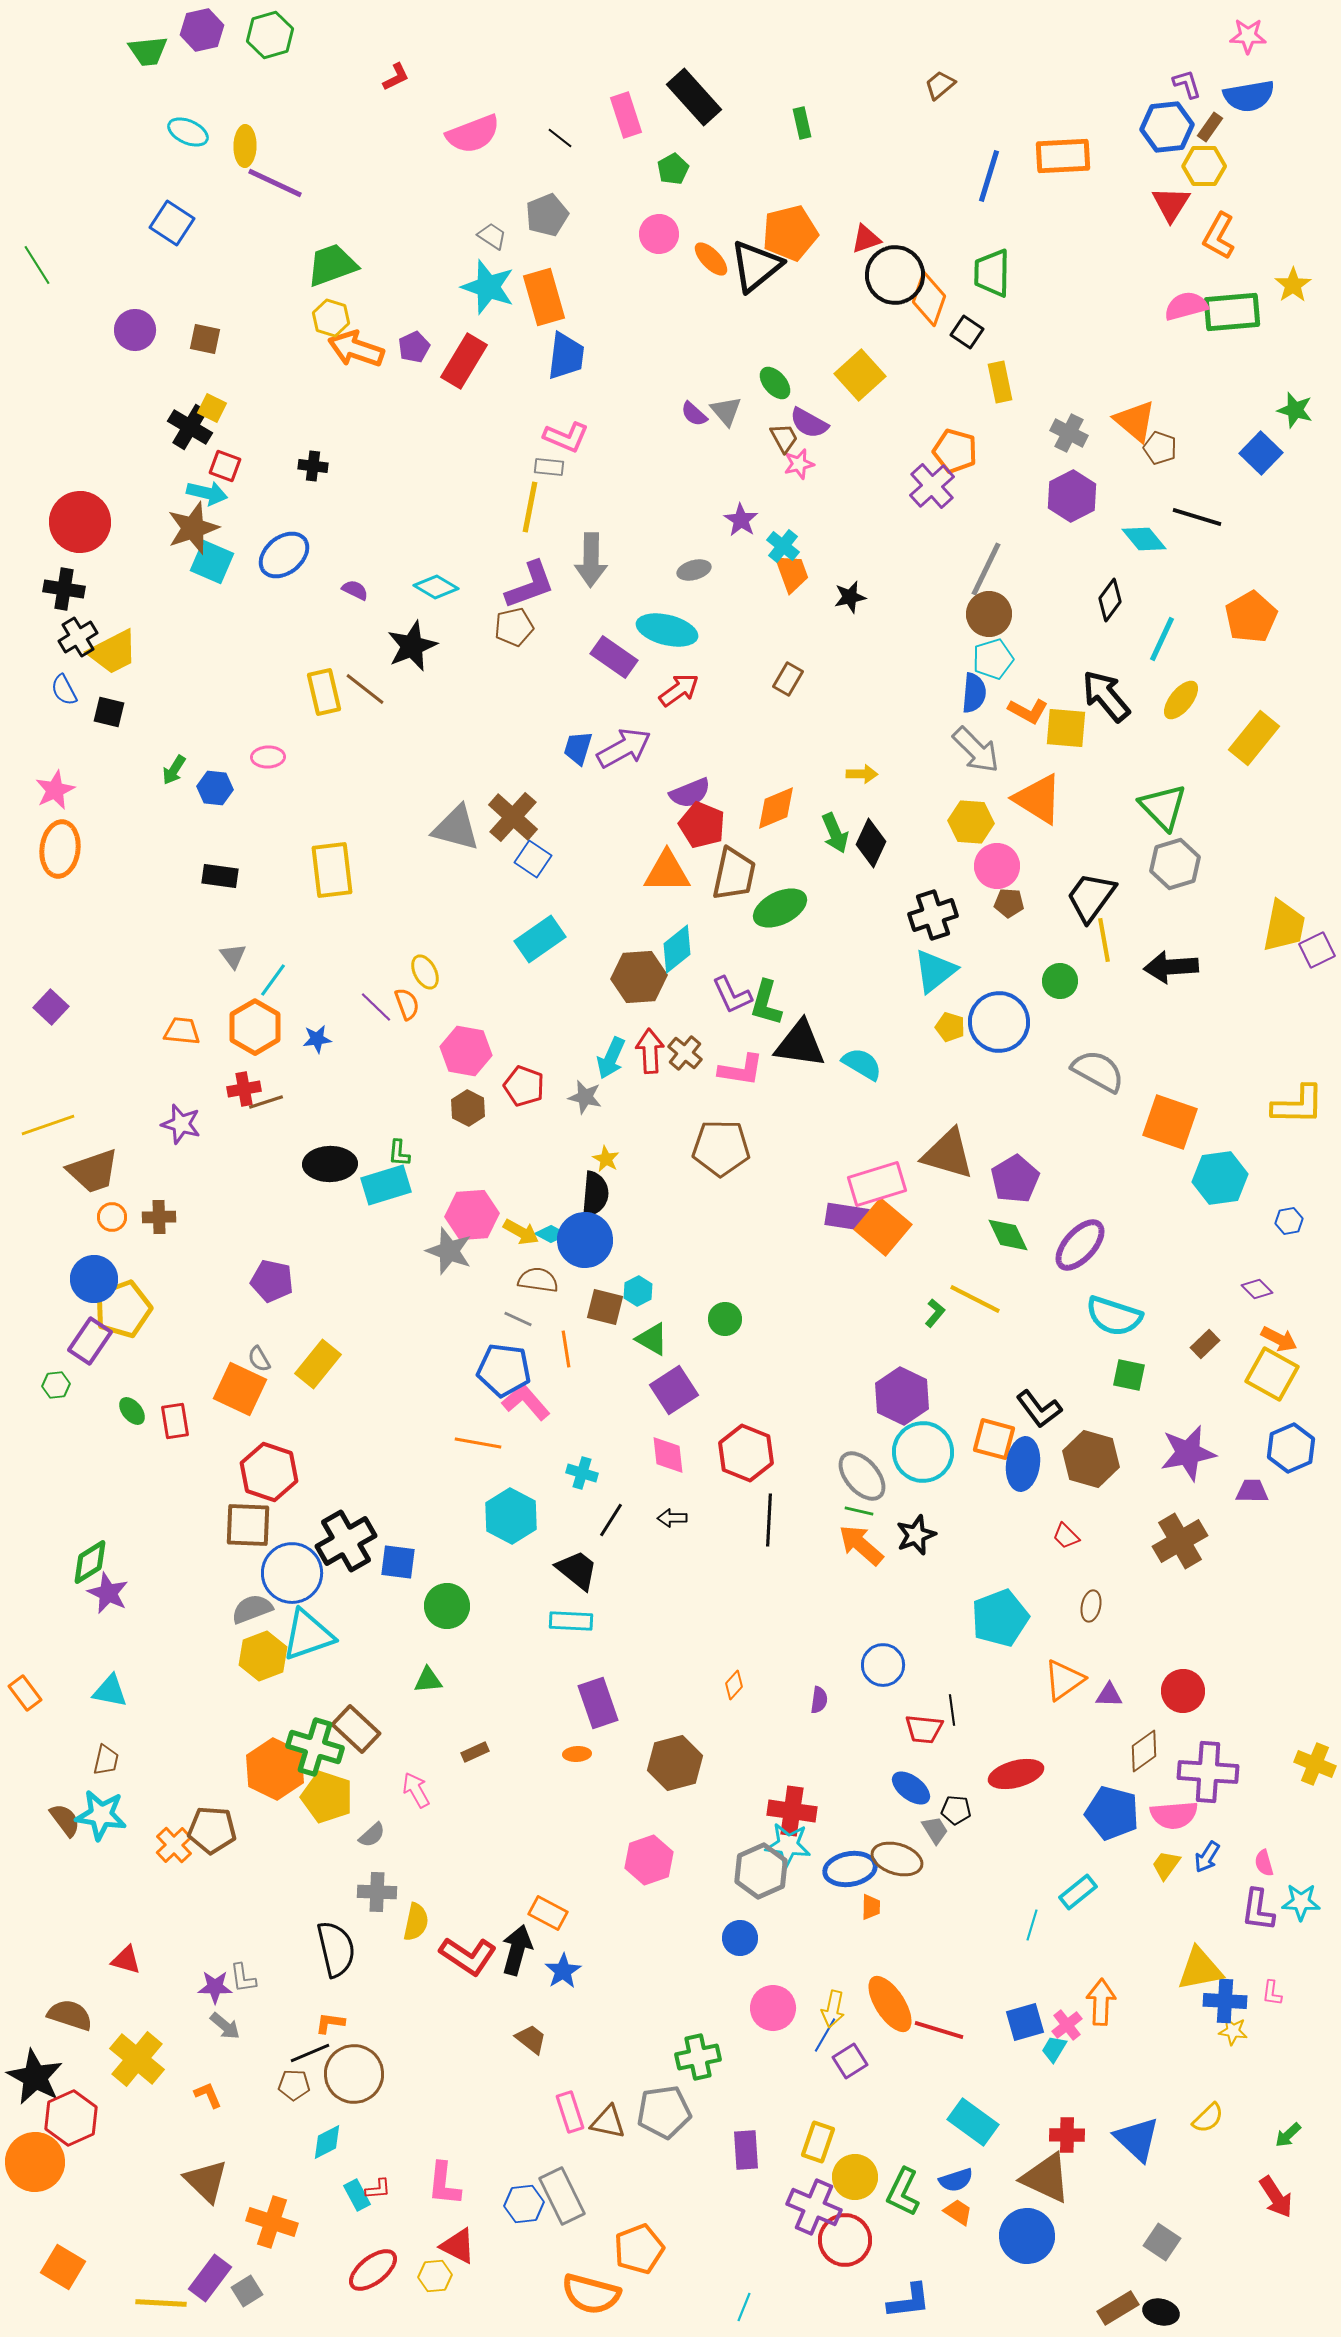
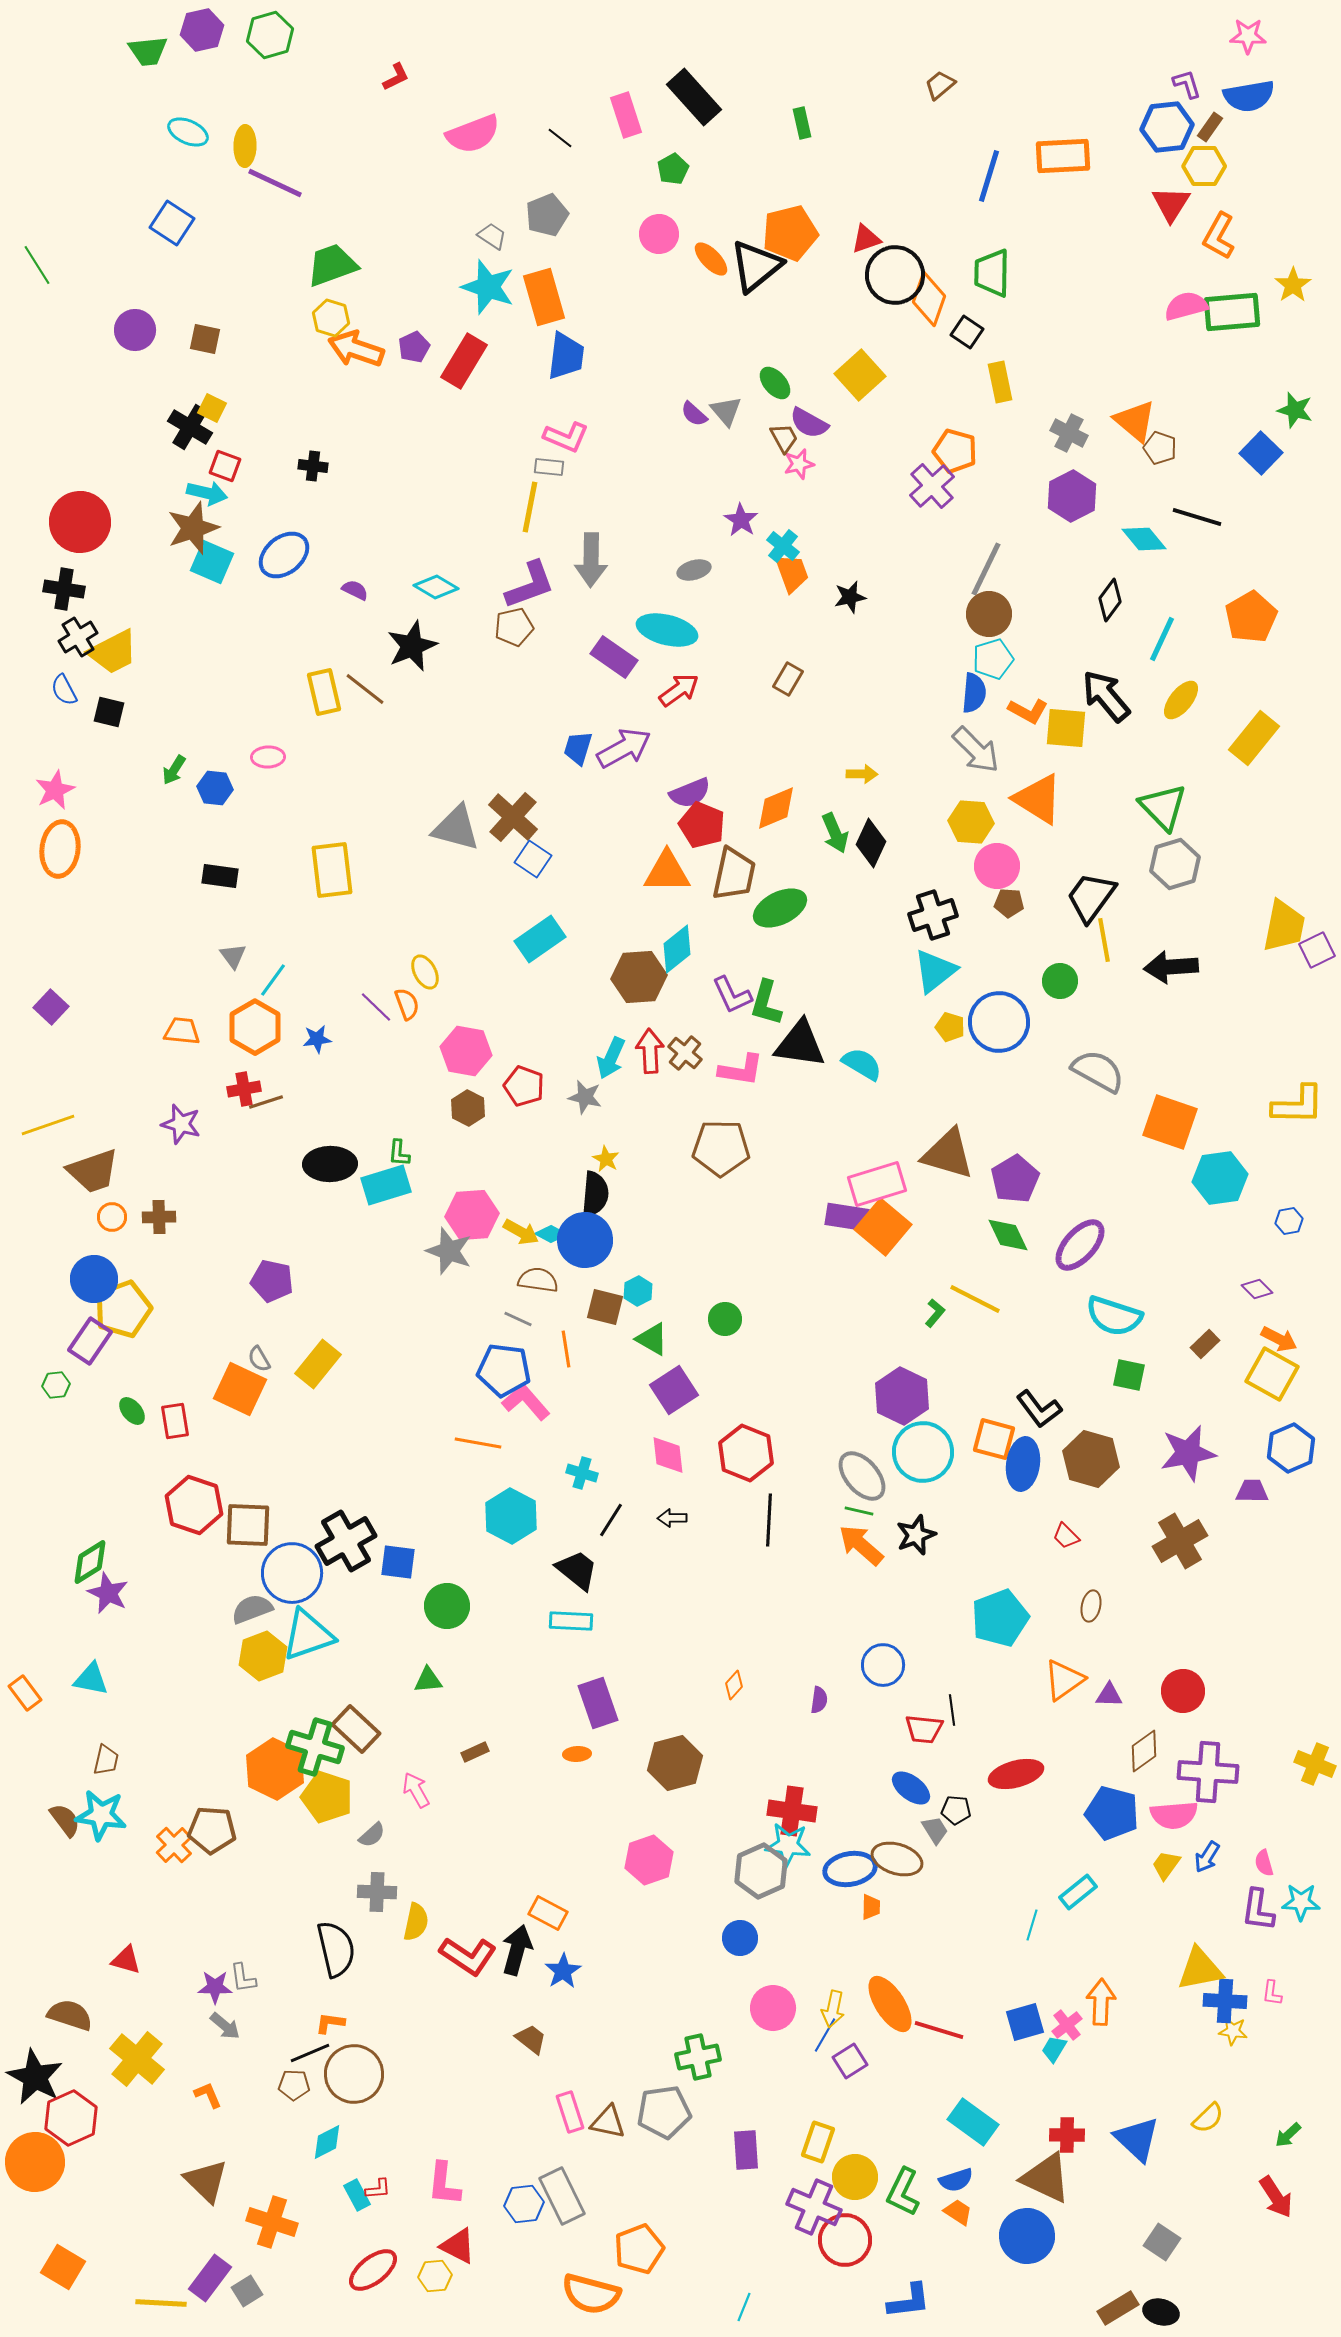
red hexagon at (269, 1472): moved 75 px left, 33 px down
cyan triangle at (110, 1691): moved 19 px left, 12 px up
